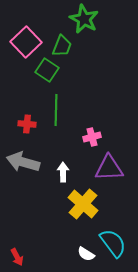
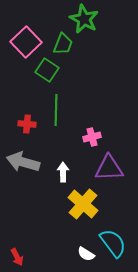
green trapezoid: moved 1 px right, 2 px up
